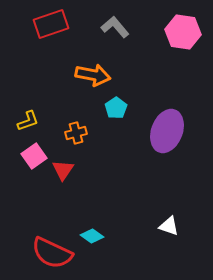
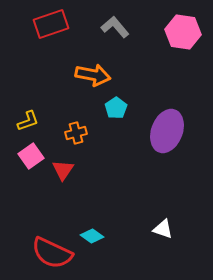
pink square: moved 3 px left
white triangle: moved 6 px left, 3 px down
